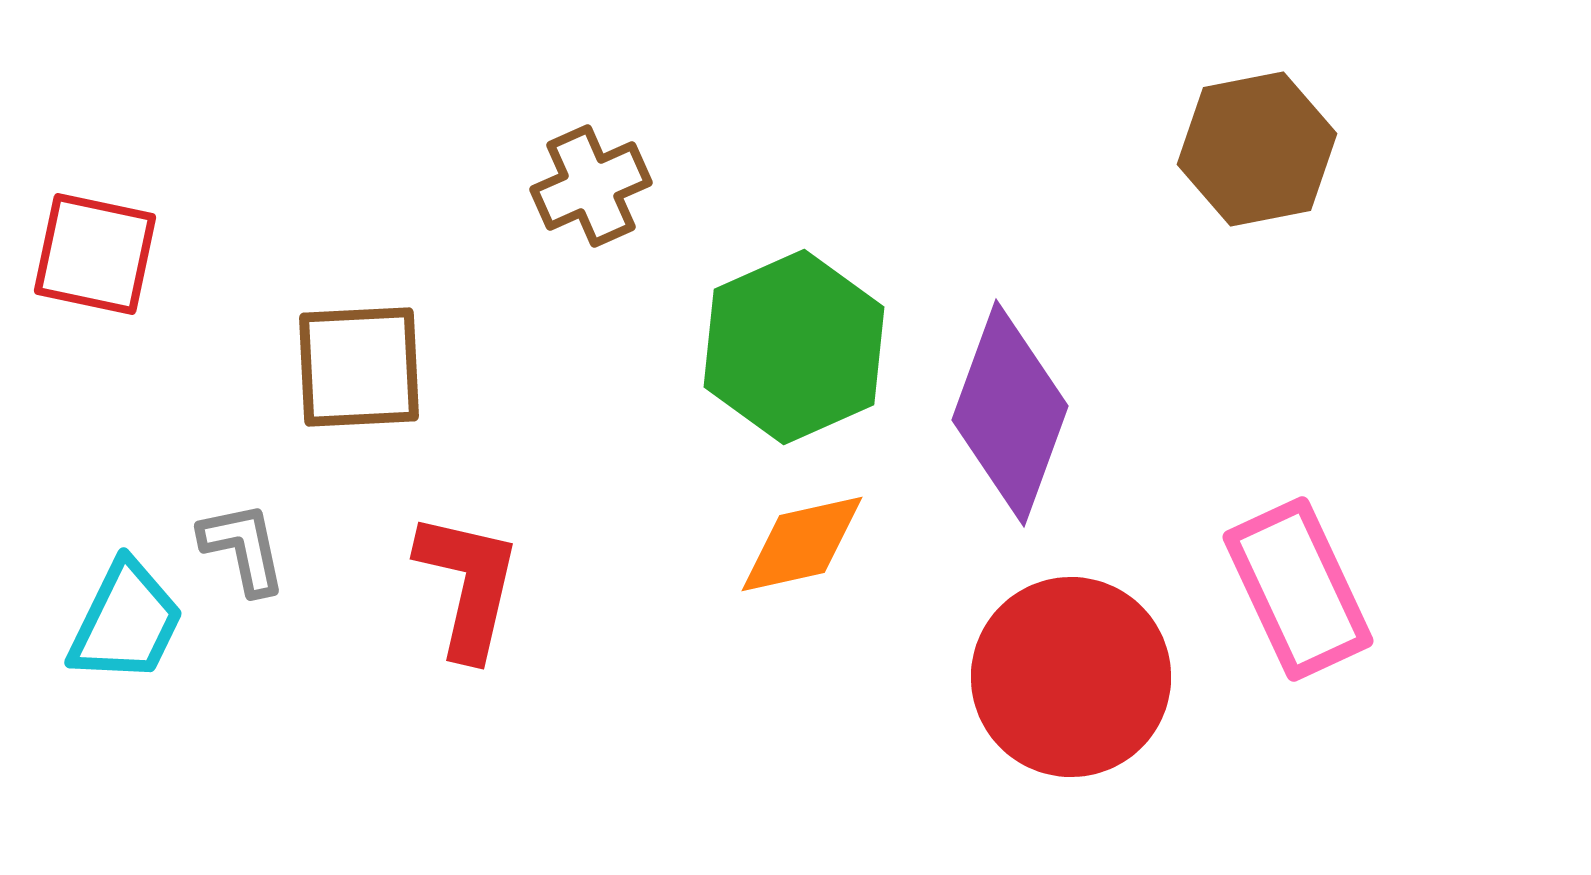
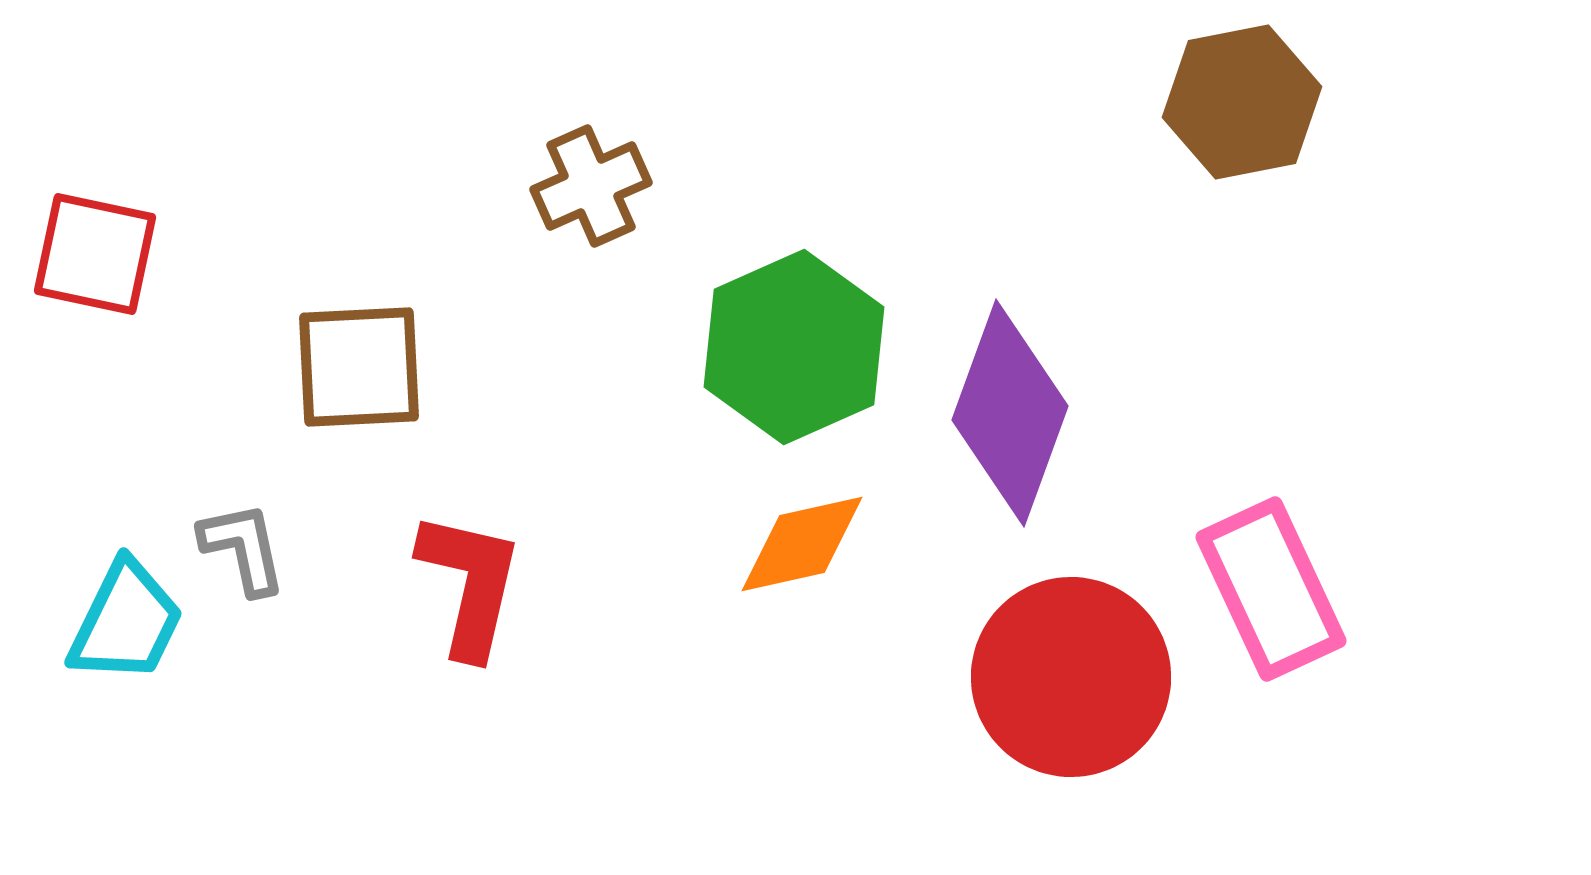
brown hexagon: moved 15 px left, 47 px up
red L-shape: moved 2 px right, 1 px up
pink rectangle: moved 27 px left
